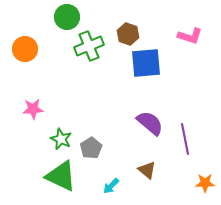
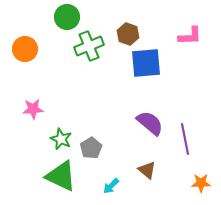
pink L-shape: rotated 20 degrees counterclockwise
orange star: moved 4 px left
